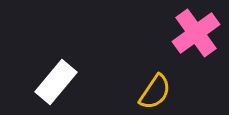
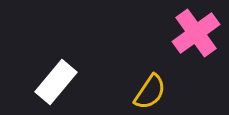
yellow semicircle: moved 5 px left
